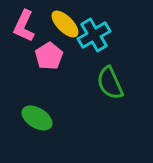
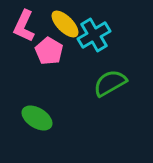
pink pentagon: moved 5 px up; rotated 8 degrees counterclockwise
green semicircle: rotated 84 degrees clockwise
